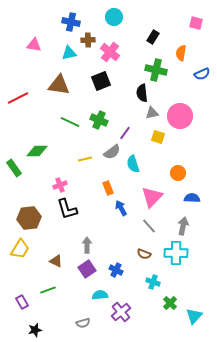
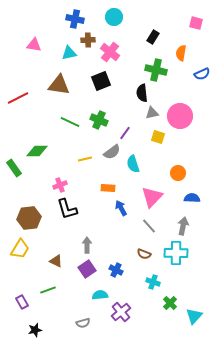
blue cross at (71, 22): moved 4 px right, 3 px up
orange rectangle at (108, 188): rotated 64 degrees counterclockwise
